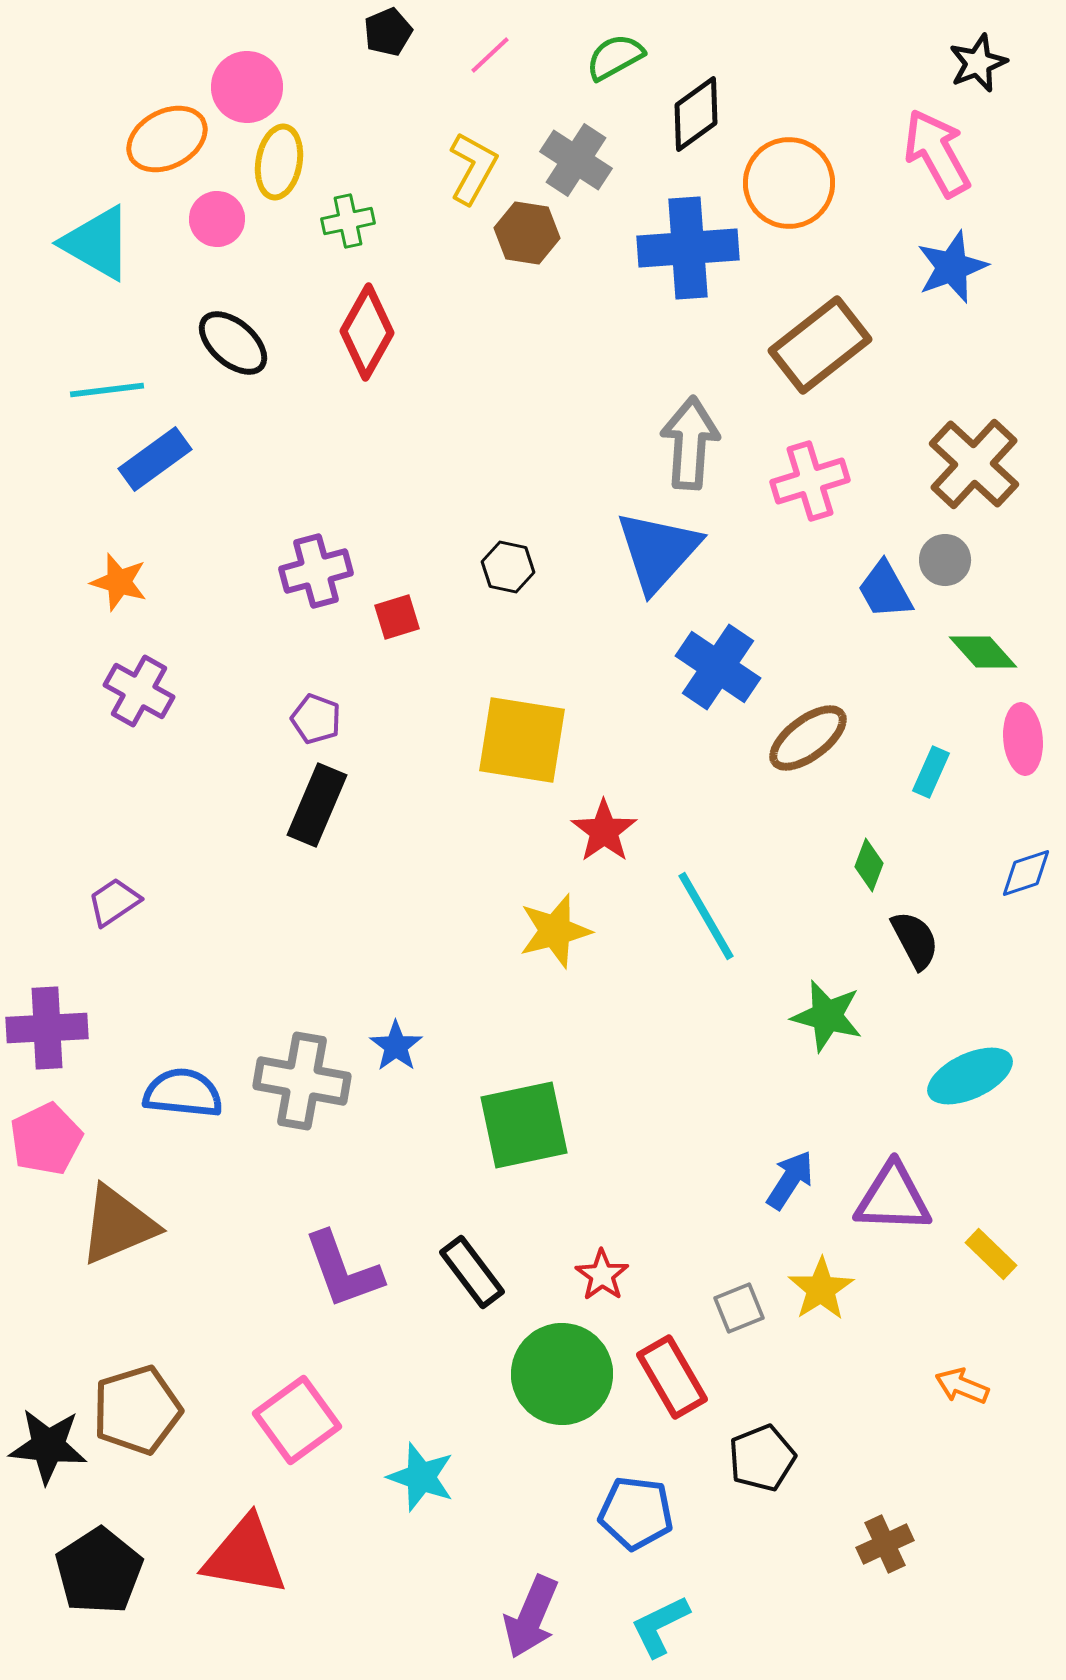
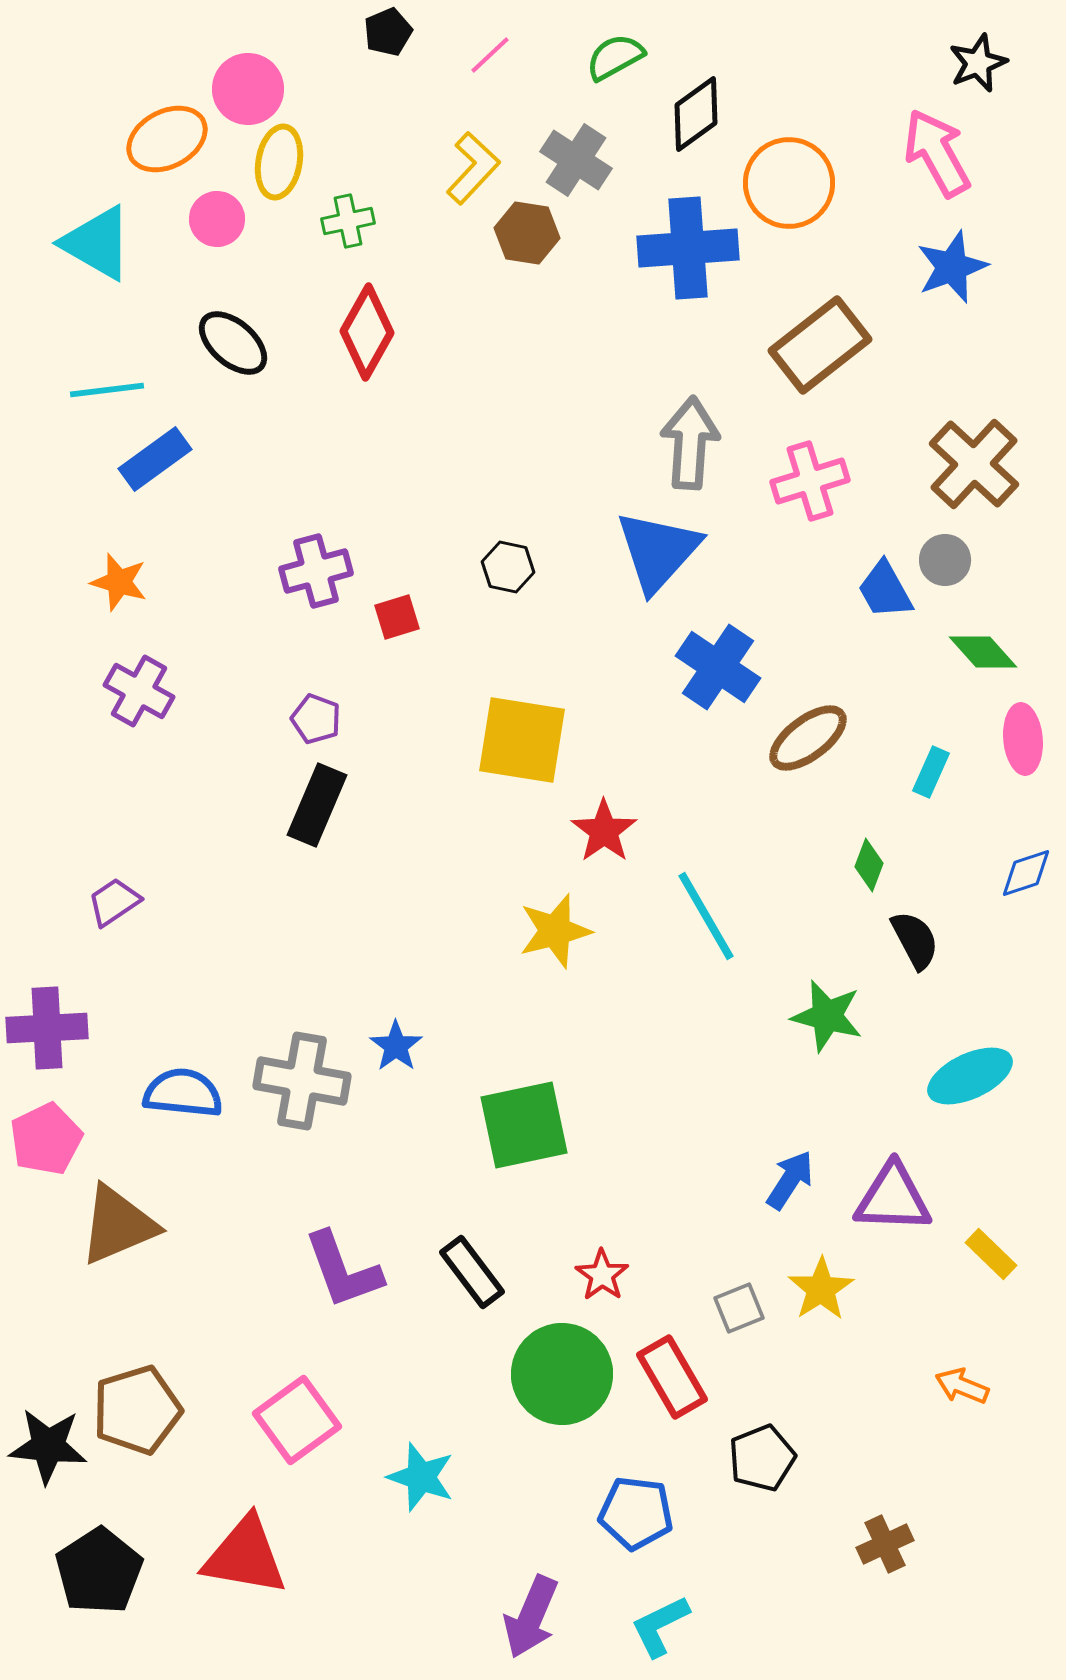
pink circle at (247, 87): moved 1 px right, 2 px down
yellow L-shape at (473, 168): rotated 14 degrees clockwise
